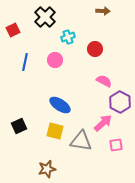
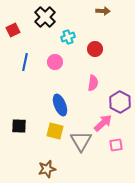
pink circle: moved 2 px down
pink semicircle: moved 11 px left, 2 px down; rotated 70 degrees clockwise
blue ellipse: rotated 35 degrees clockwise
black square: rotated 28 degrees clockwise
gray triangle: rotated 50 degrees clockwise
